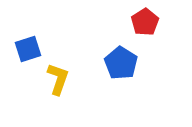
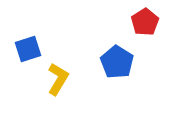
blue pentagon: moved 4 px left, 1 px up
yellow L-shape: rotated 12 degrees clockwise
